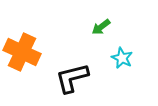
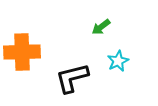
orange cross: rotated 27 degrees counterclockwise
cyan star: moved 4 px left, 3 px down; rotated 20 degrees clockwise
